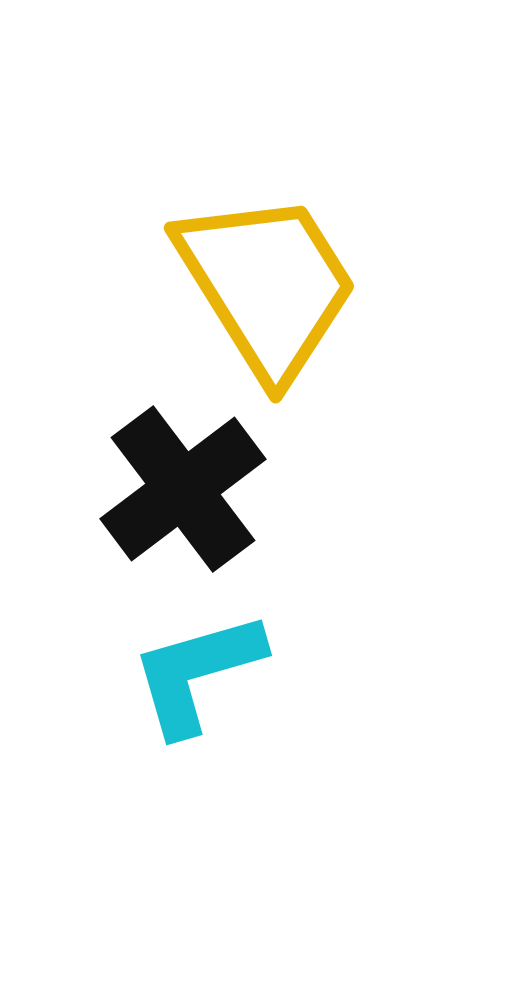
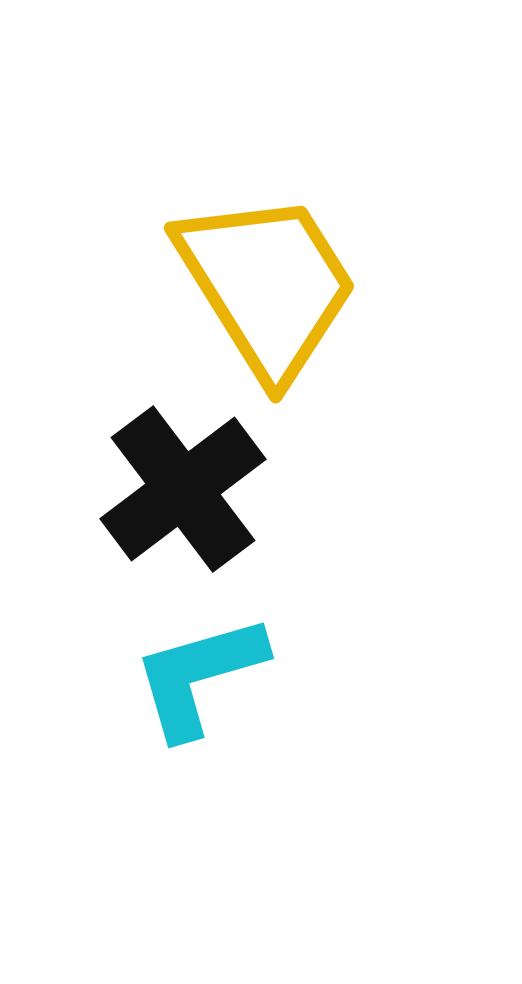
cyan L-shape: moved 2 px right, 3 px down
